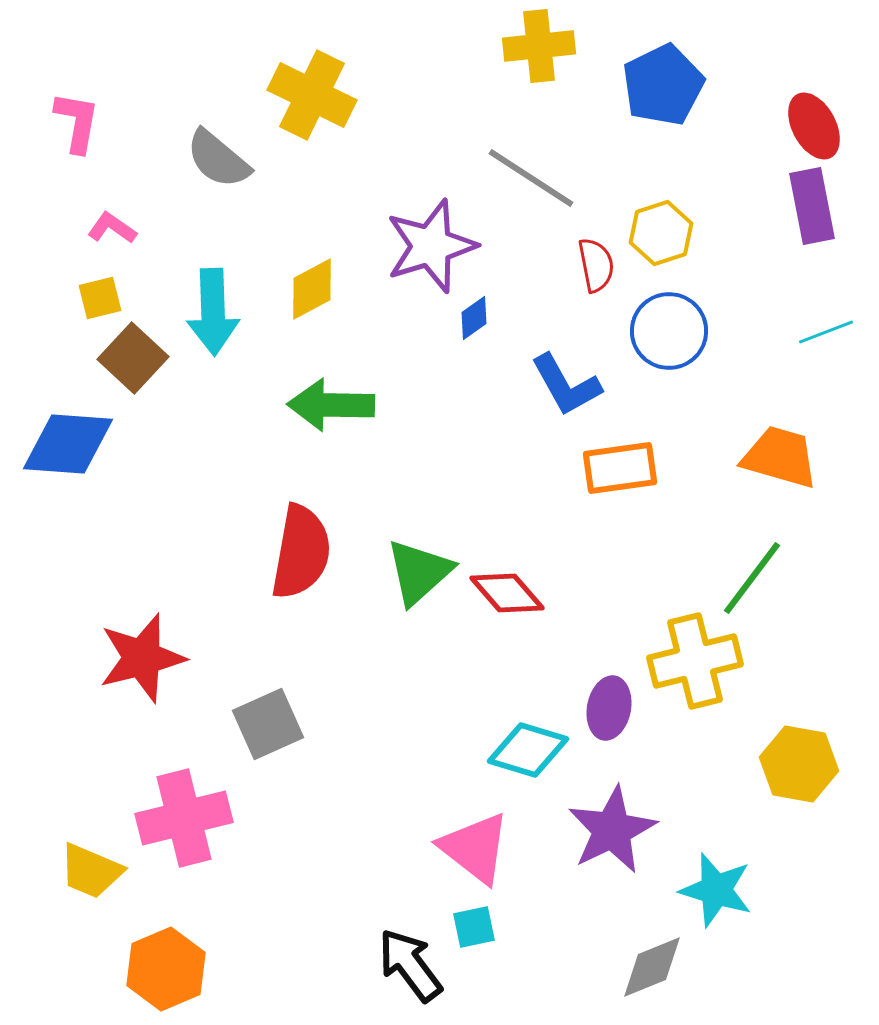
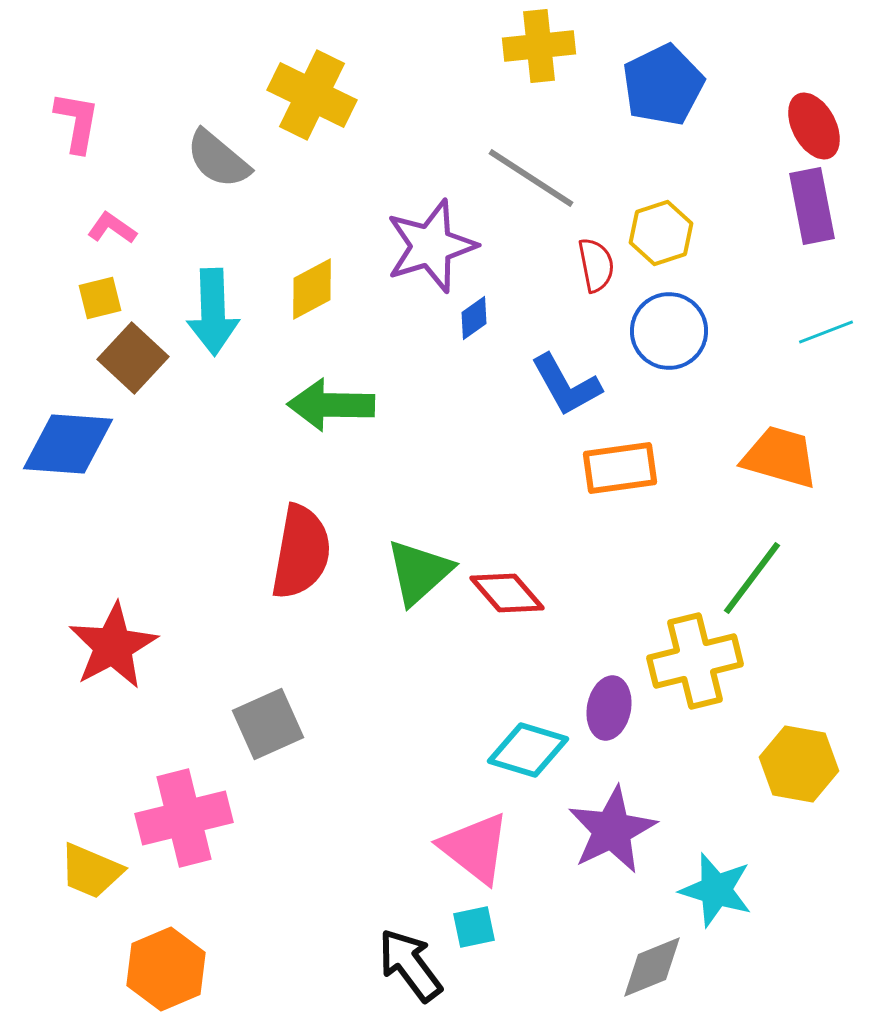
red star at (142, 658): moved 29 px left, 12 px up; rotated 14 degrees counterclockwise
